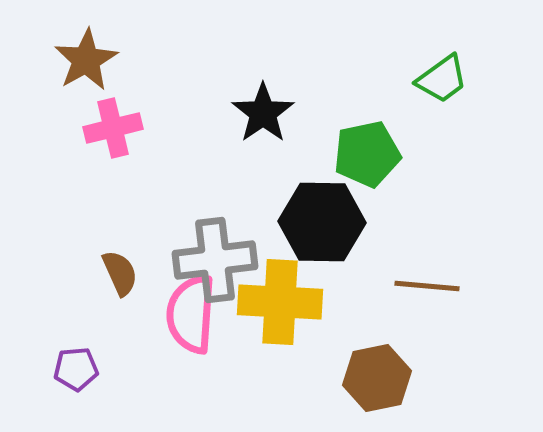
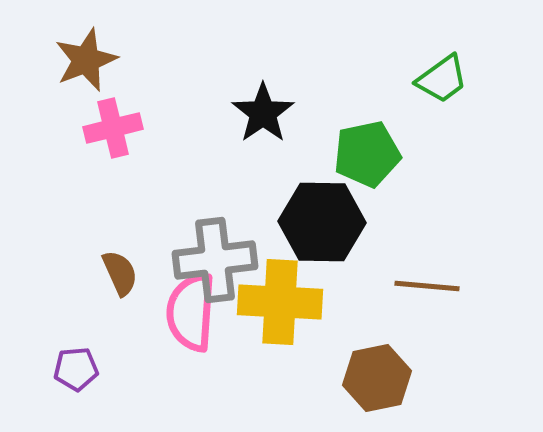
brown star: rotated 8 degrees clockwise
pink semicircle: moved 2 px up
